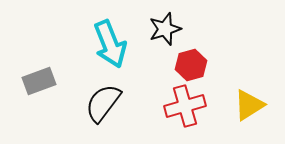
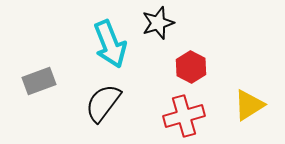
black star: moved 7 px left, 6 px up
red hexagon: moved 2 px down; rotated 16 degrees counterclockwise
red cross: moved 1 px left, 10 px down
